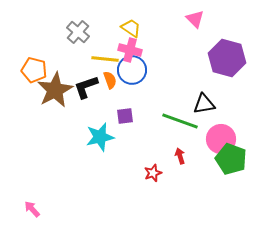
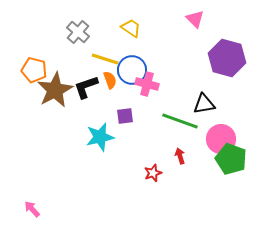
pink cross: moved 17 px right, 34 px down
yellow line: rotated 12 degrees clockwise
